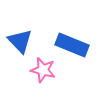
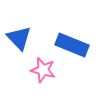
blue triangle: moved 1 px left, 3 px up
